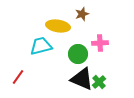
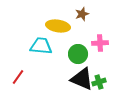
cyan trapezoid: rotated 20 degrees clockwise
green cross: rotated 24 degrees clockwise
